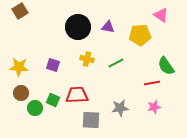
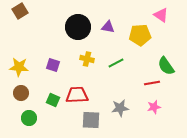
green circle: moved 6 px left, 10 px down
